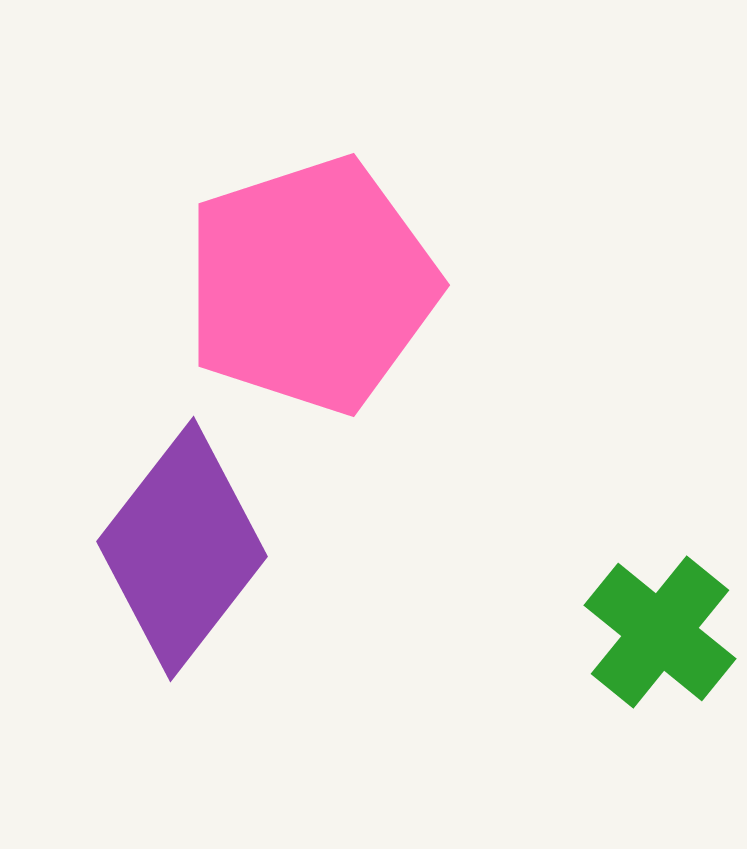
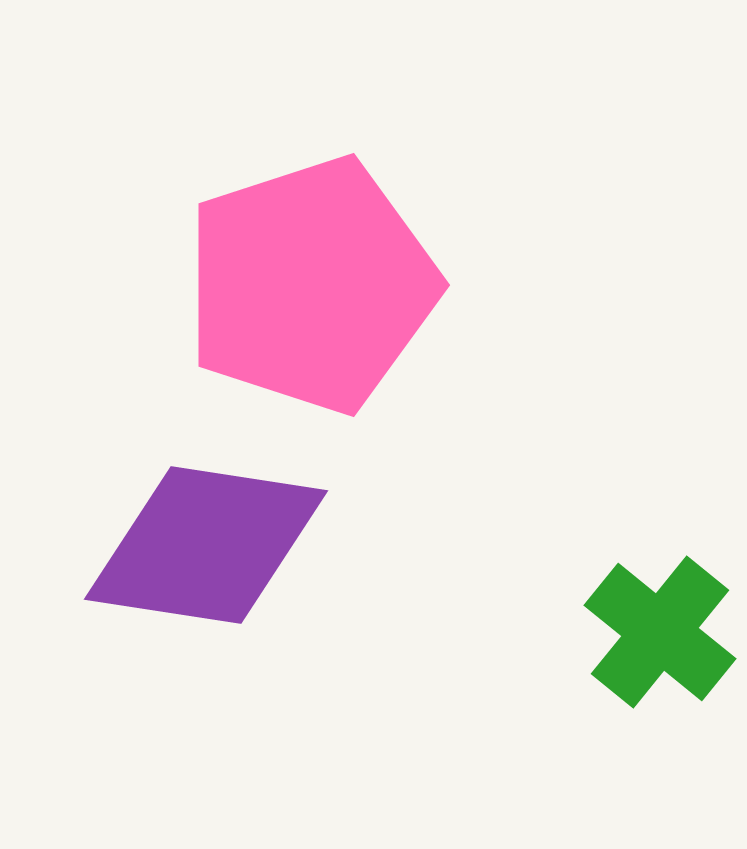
purple diamond: moved 24 px right, 4 px up; rotated 61 degrees clockwise
